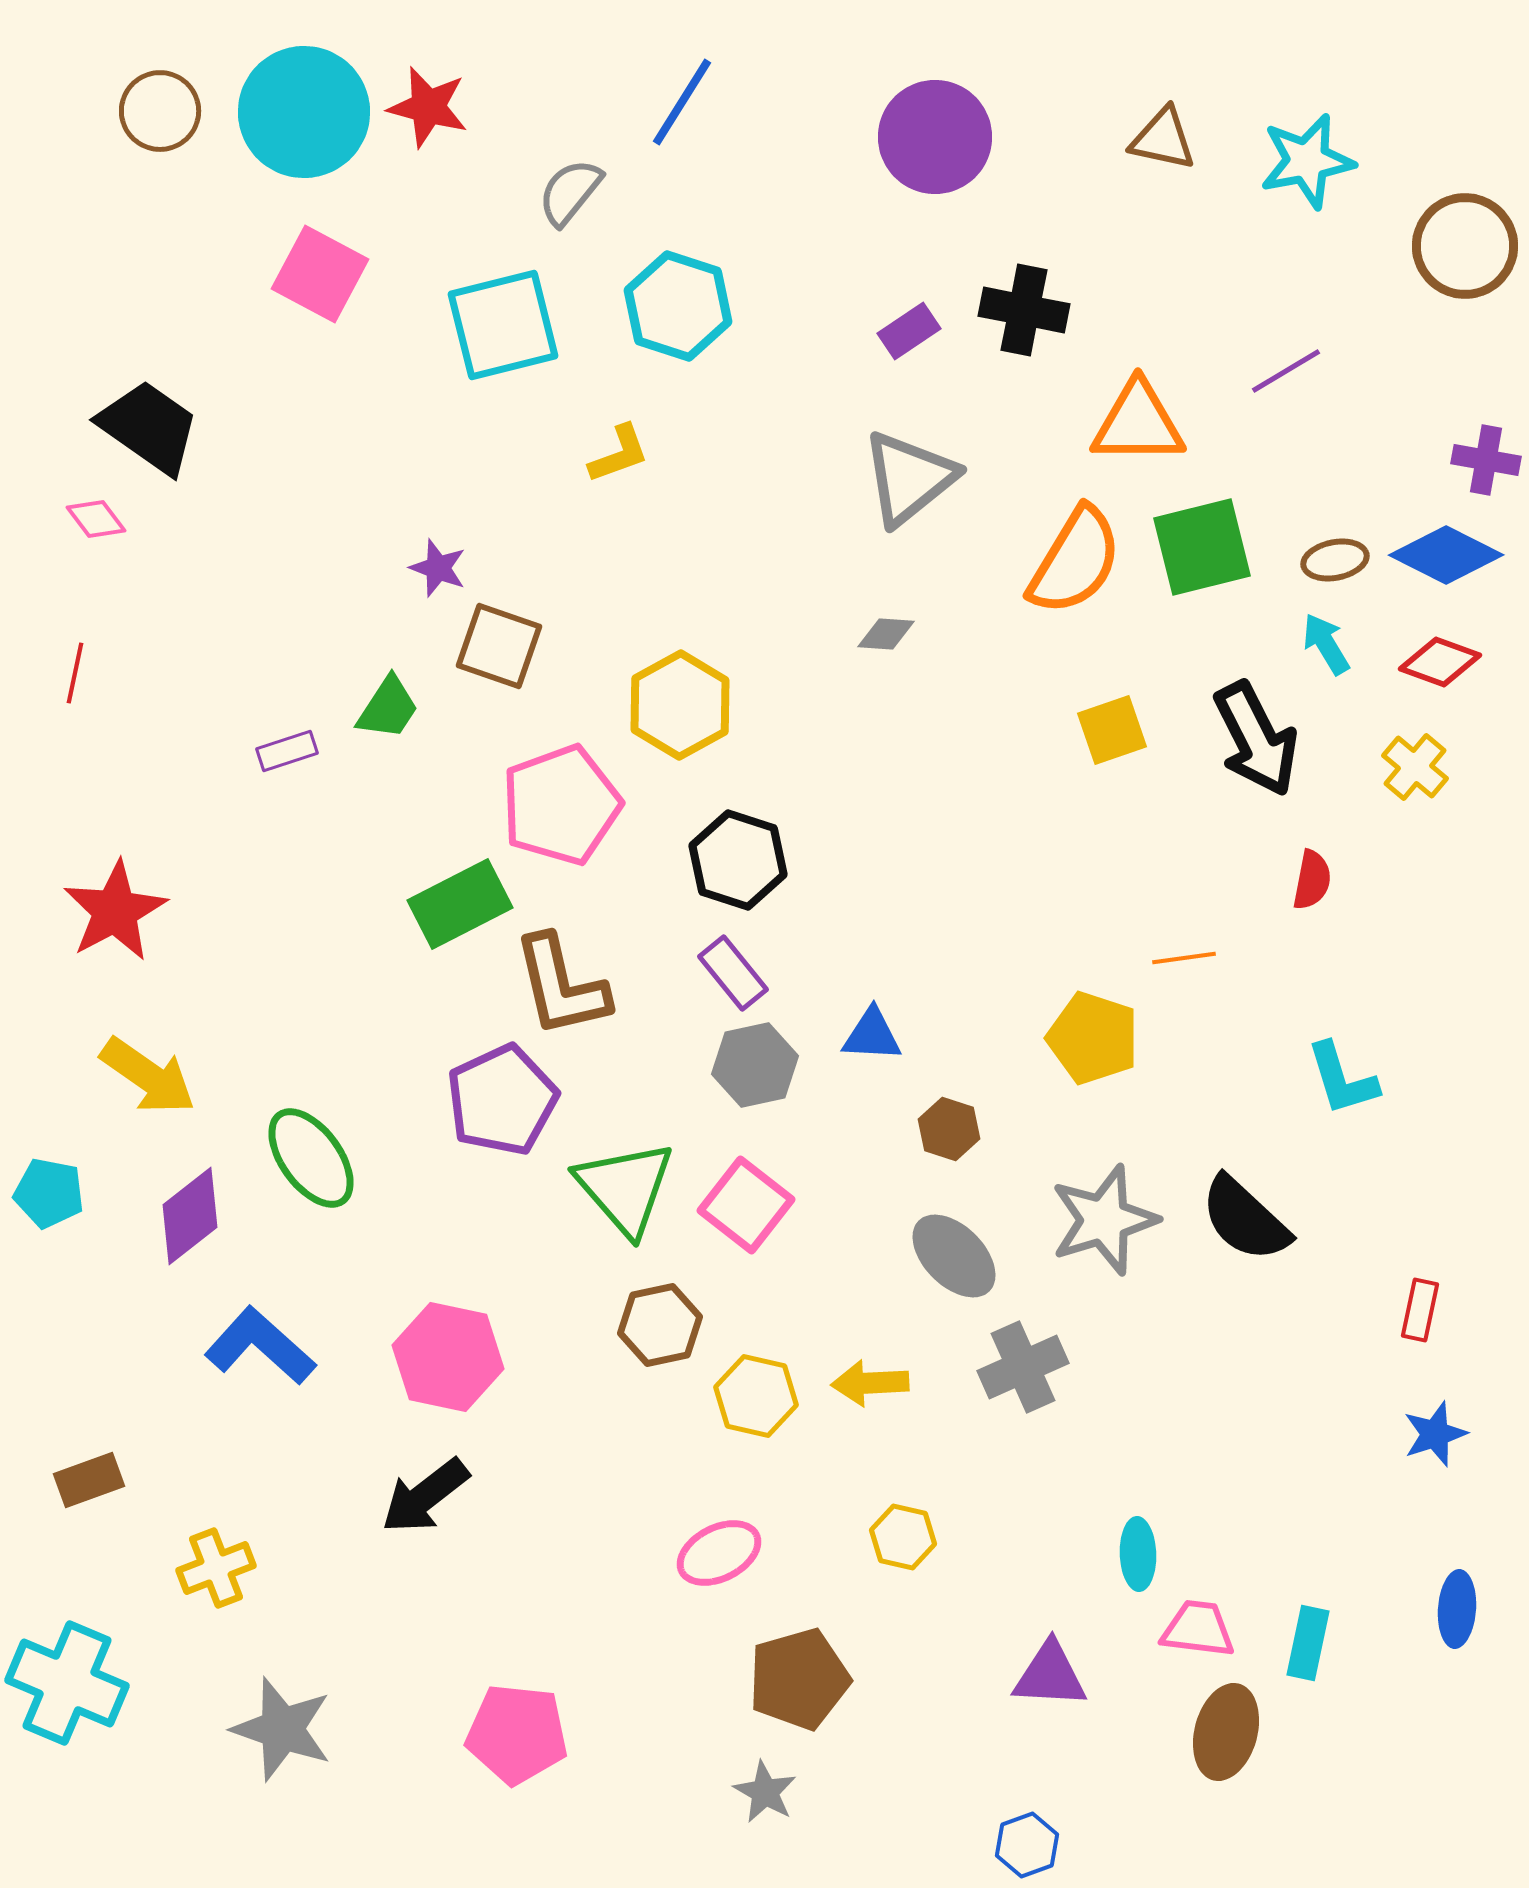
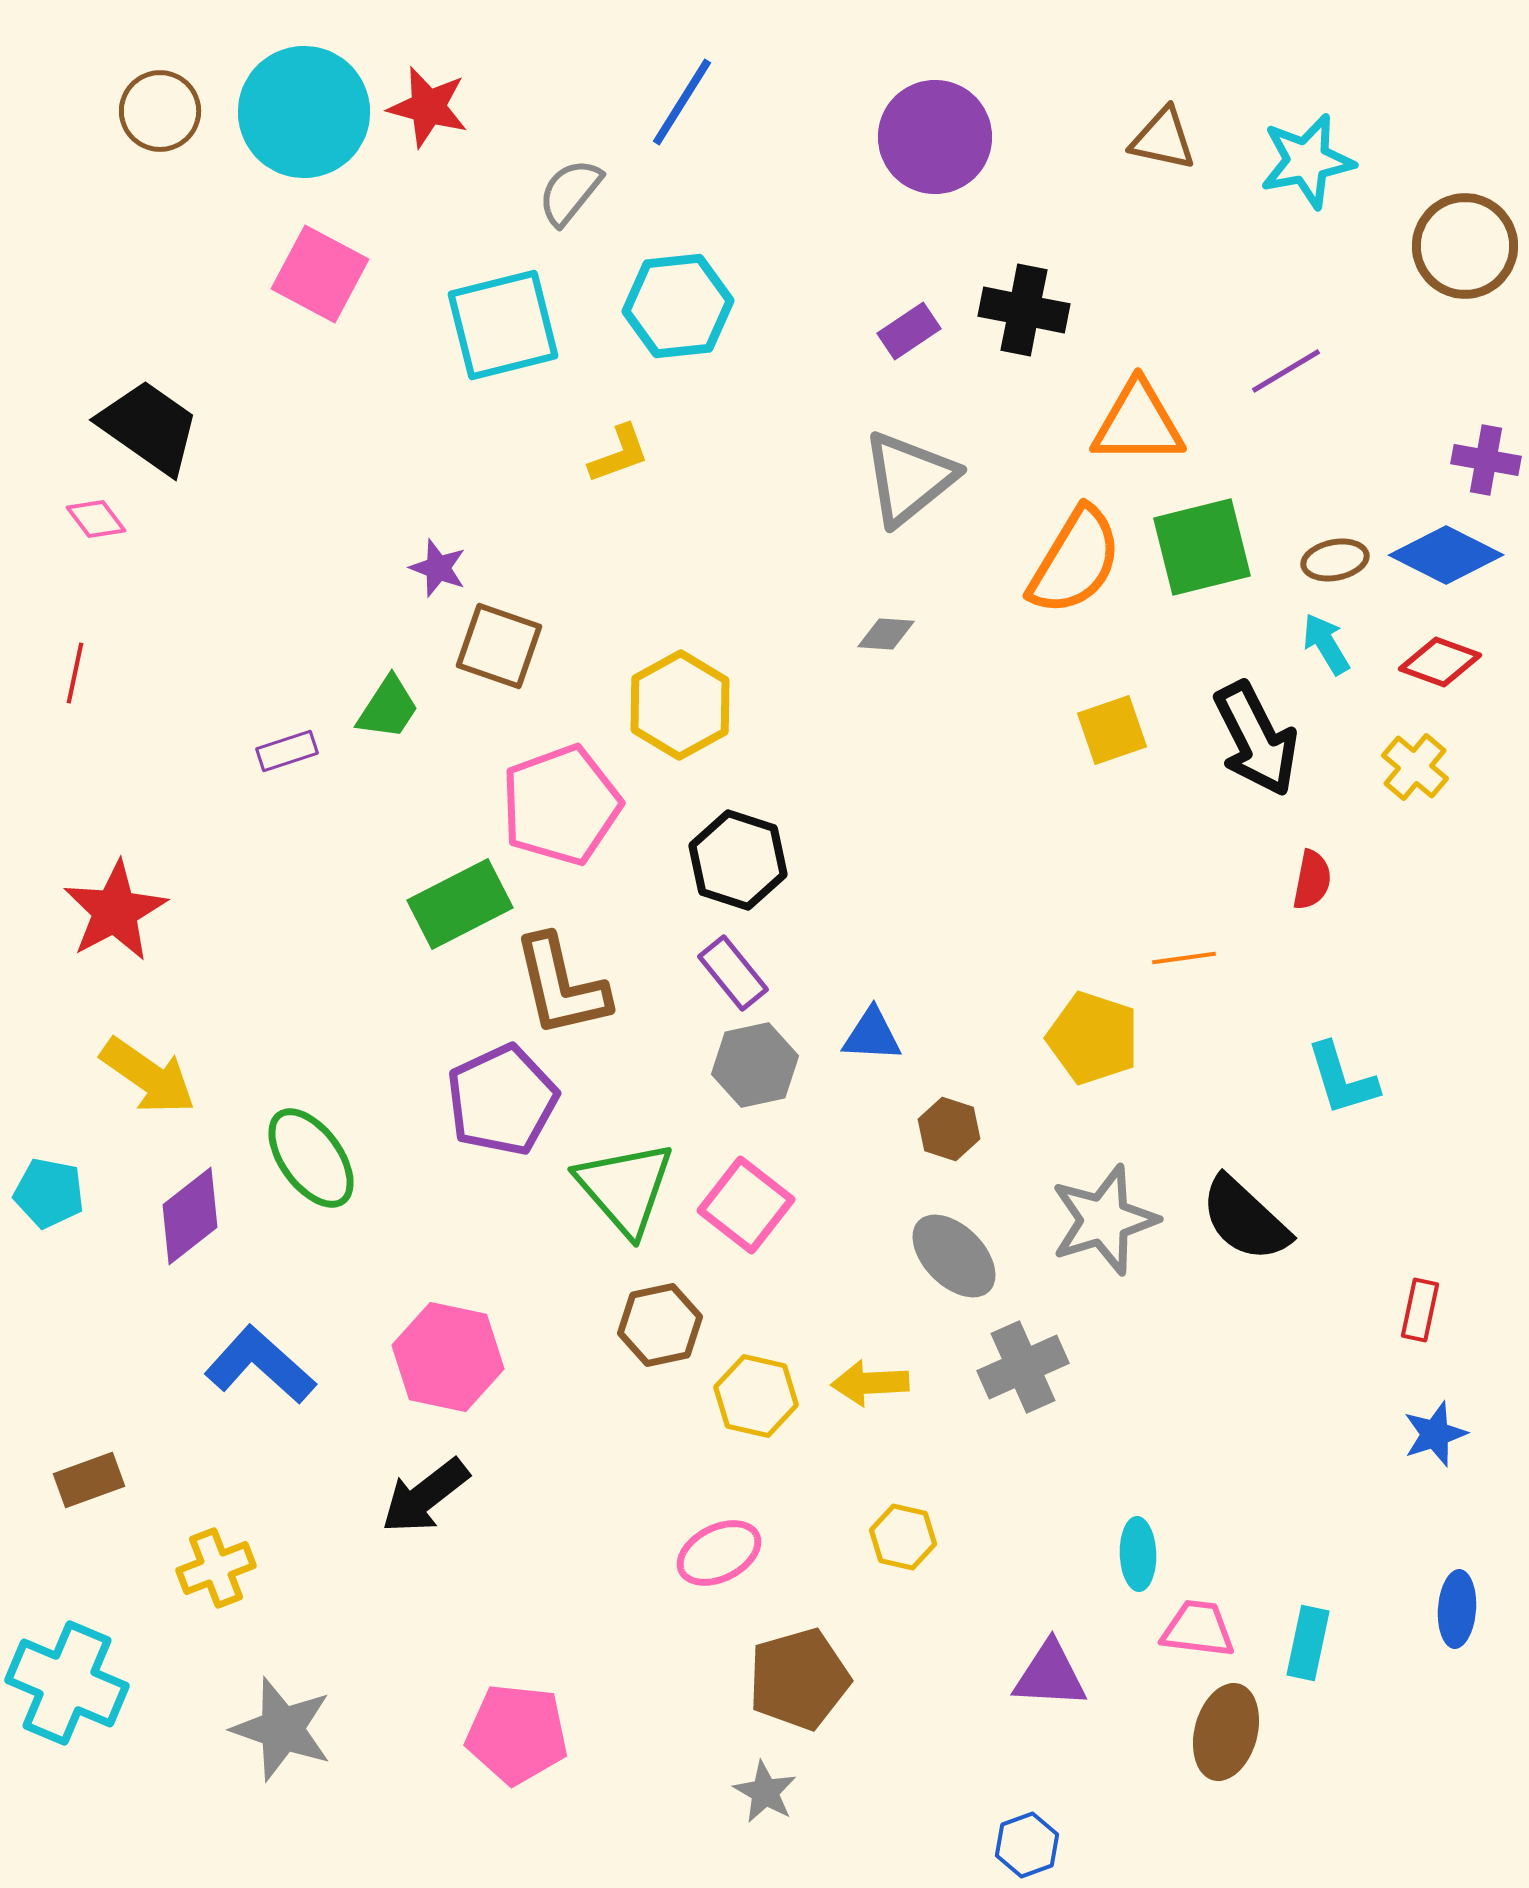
cyan hexagon at (678, 306): rotated 24 degrees counterclockwise
blue L-shape at (260, 1346): moved 19 px down
